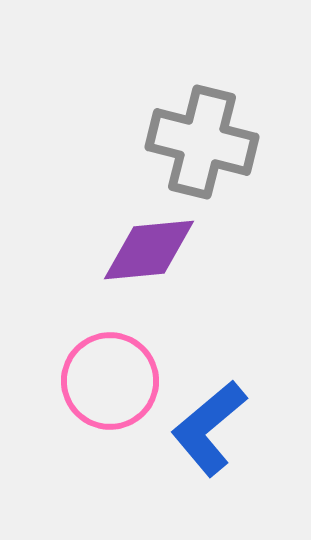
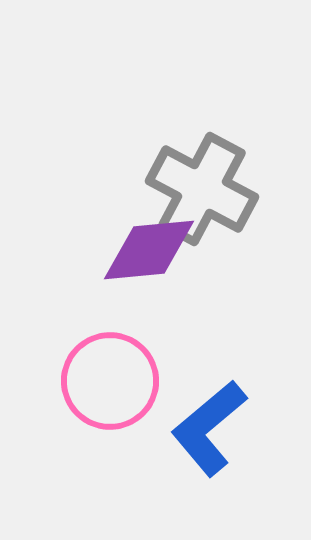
gray cross: moved 47 px down; rotated 14 degrees clockwise
